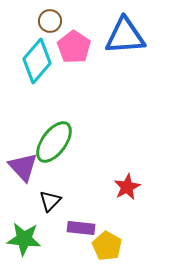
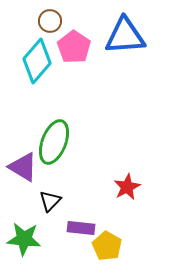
green ellipse: rotated 15 degrees counterclockwise
purple triangle: rotated 16 degrees counterclockwise
